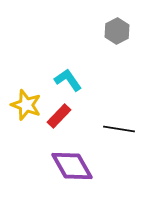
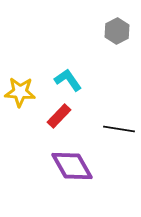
yellow star: moved 6 px left, 13 px up; rotated 16 degrees counterclockwise
